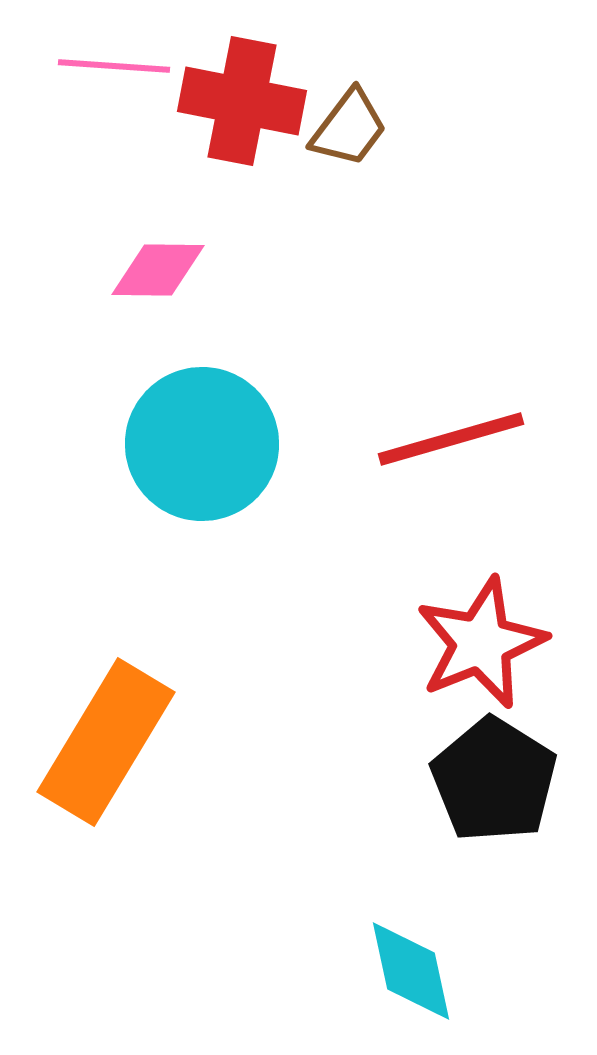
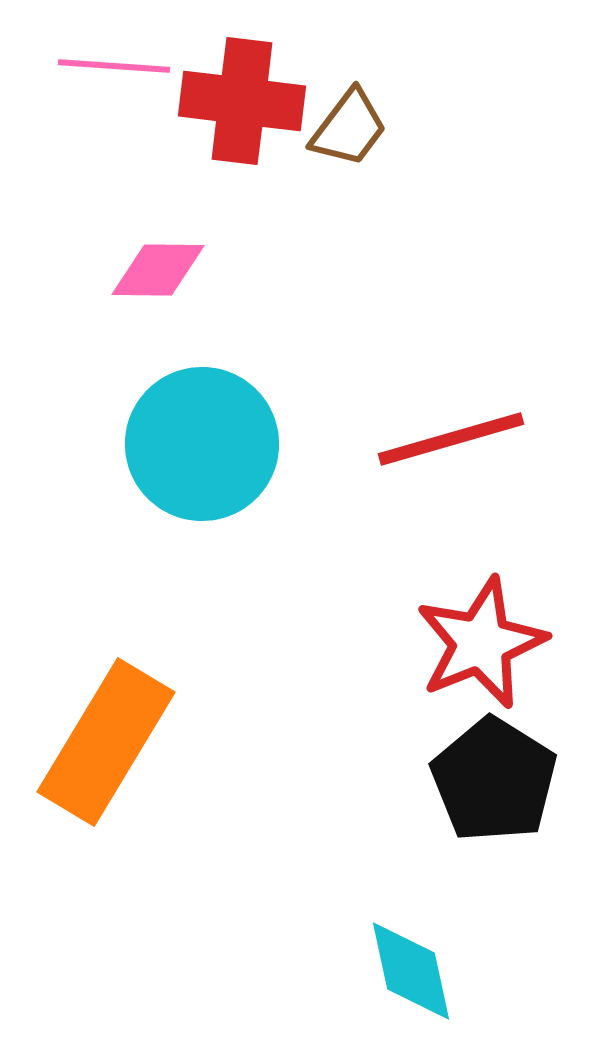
red cross: rotated 4 degrees counterclockwise
